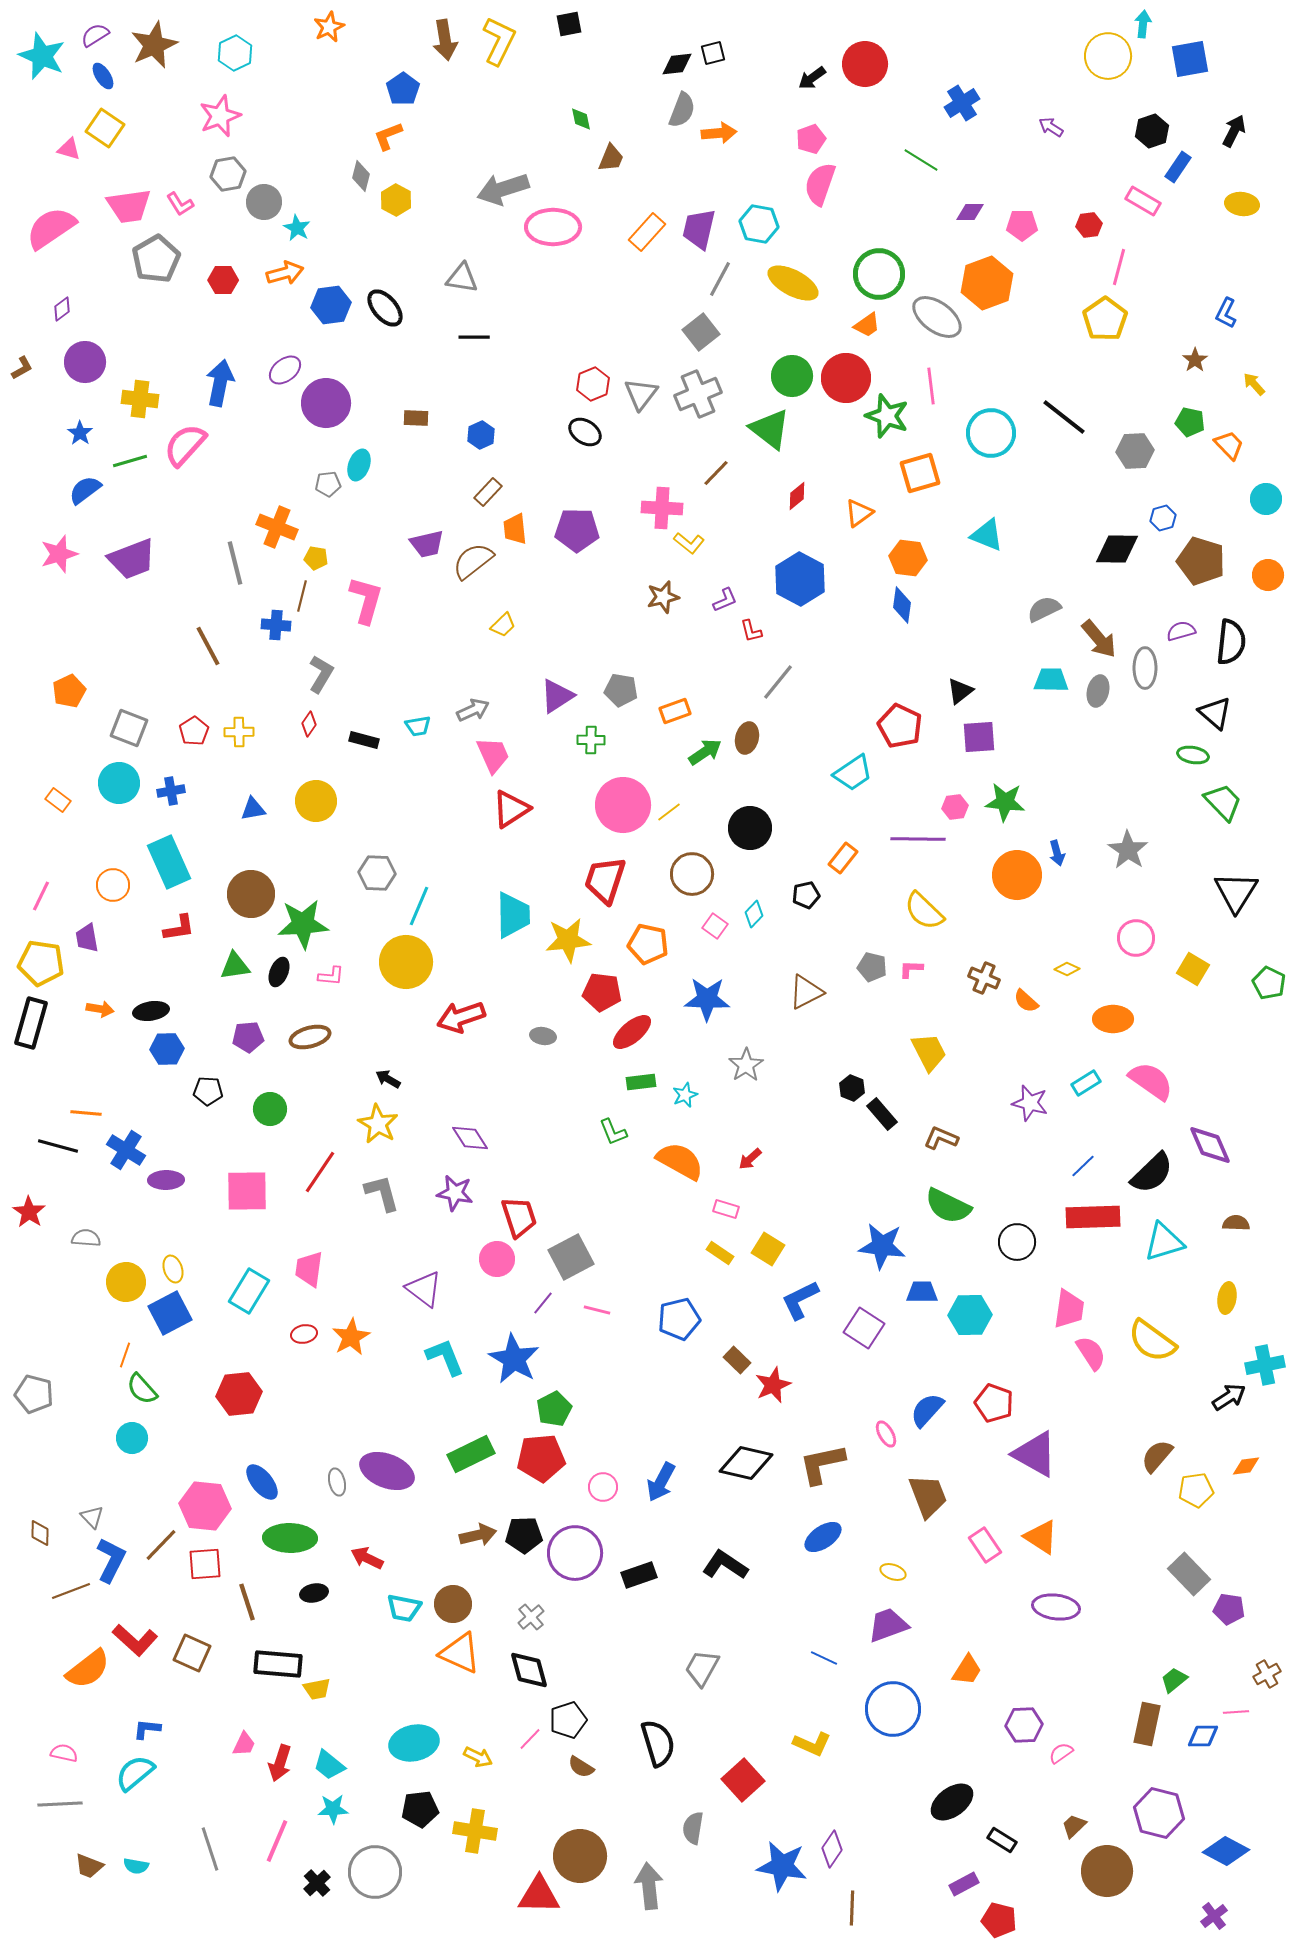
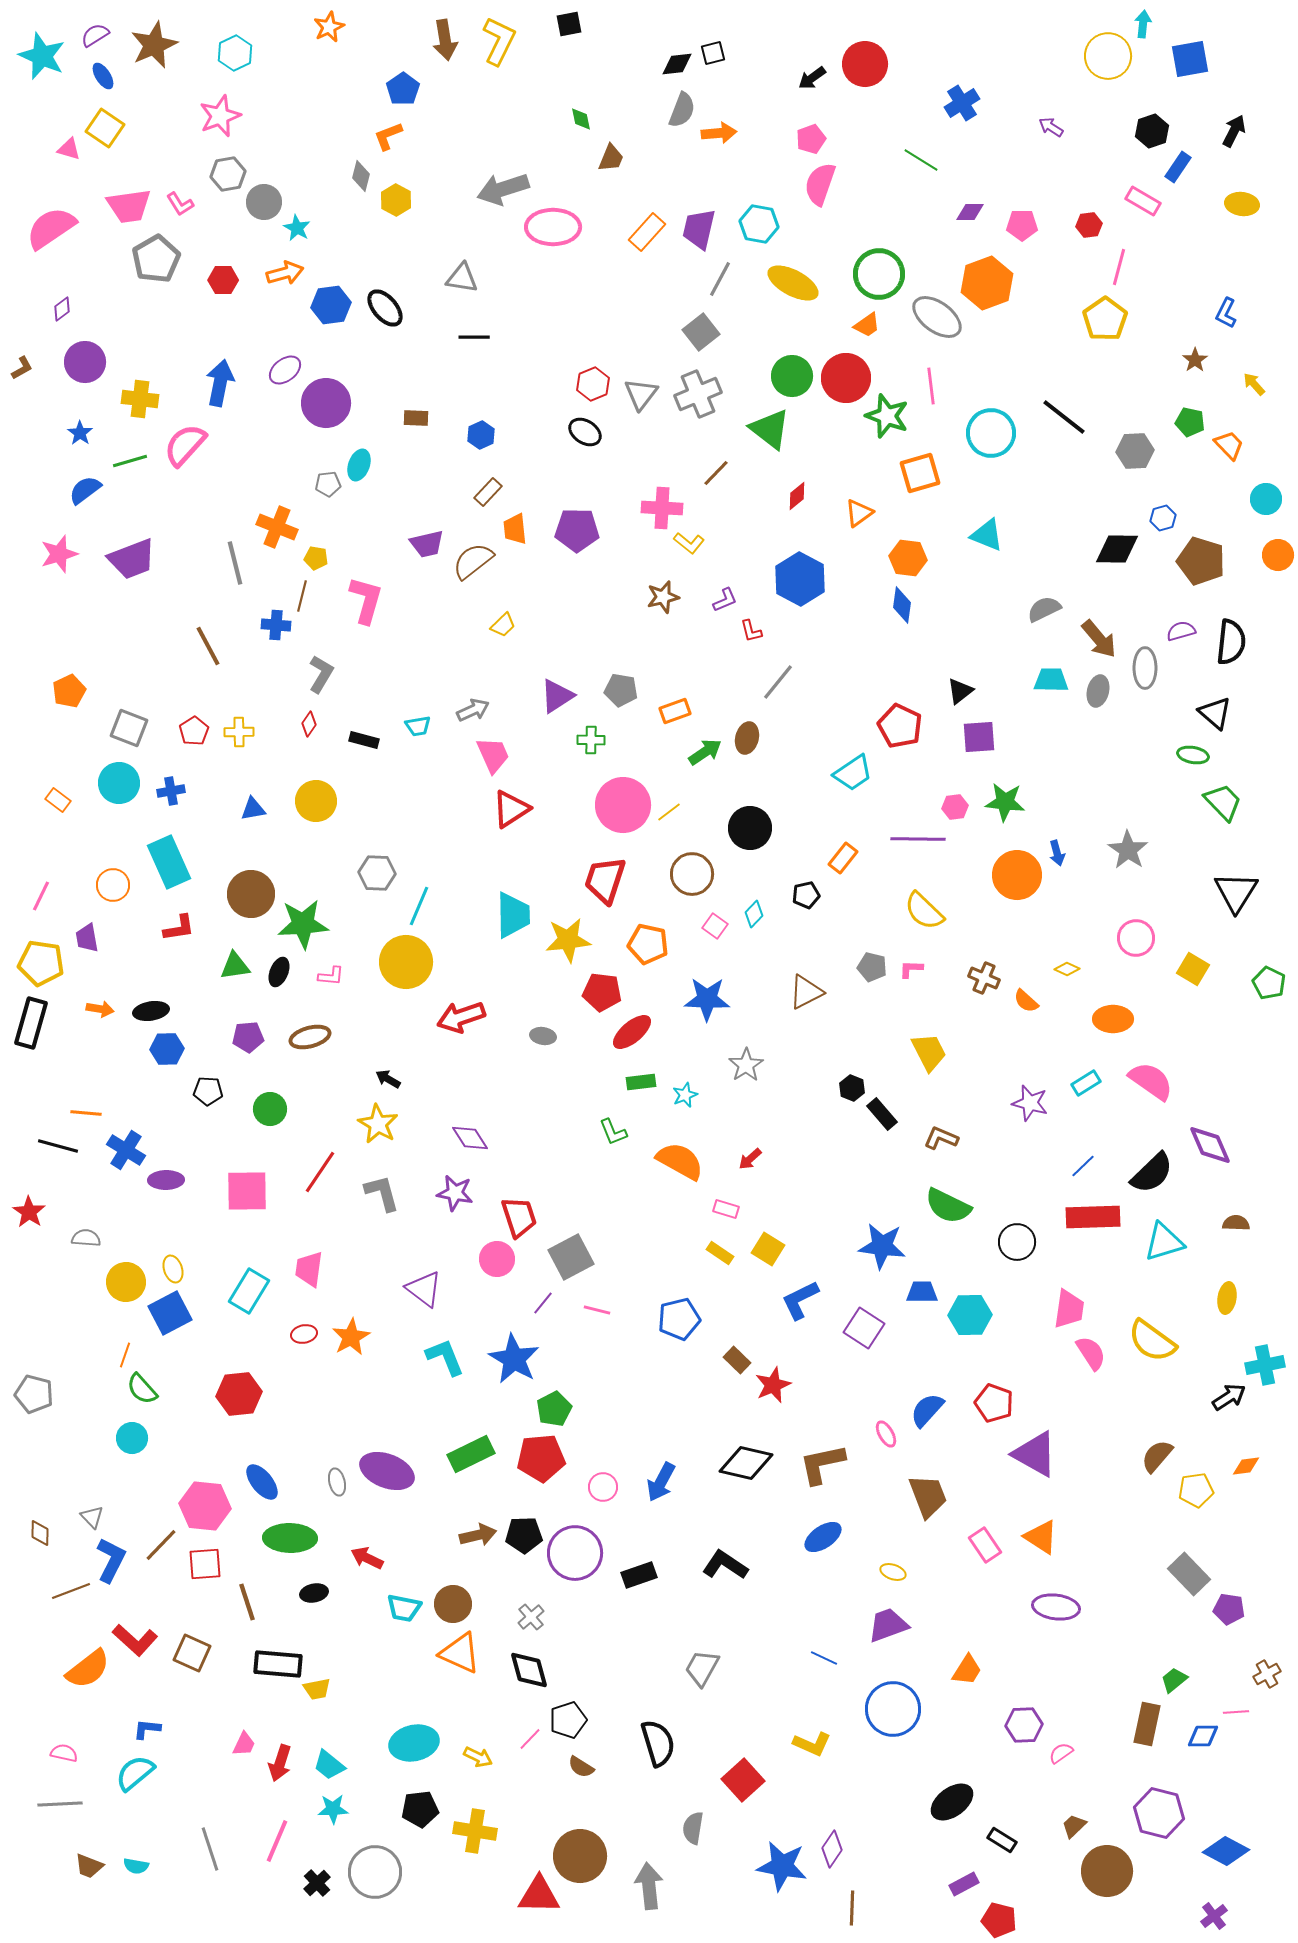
orange circle at (1268, 575): moved 10 px right, 20 px up
